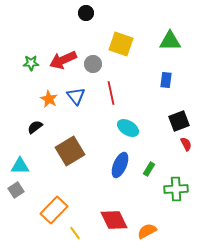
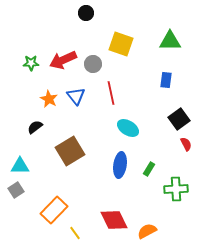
black square: moved 2 px up; rotated 15 degrees counterclockwise
blue ellipse: rotated 15 degrees counterclockwise
